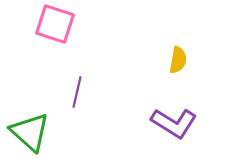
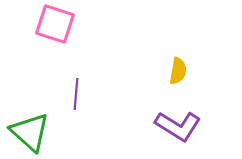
yellow semicircle: moved 11 px down
purple line: moved 1 px left, 2 px down; rotated 8 degrees counterclockwise
purple L-shape: moved 4 px right, 3 px down
